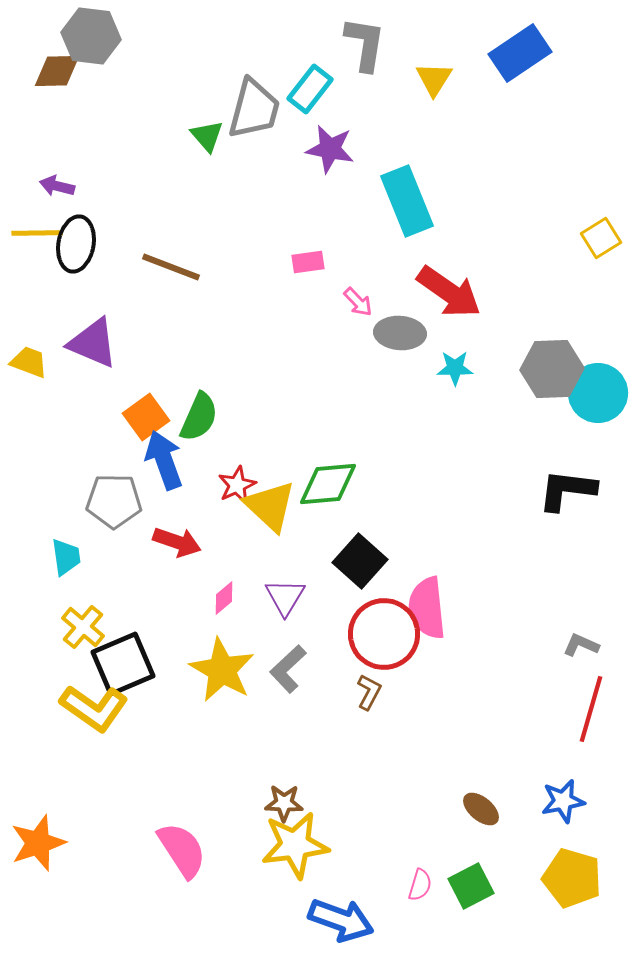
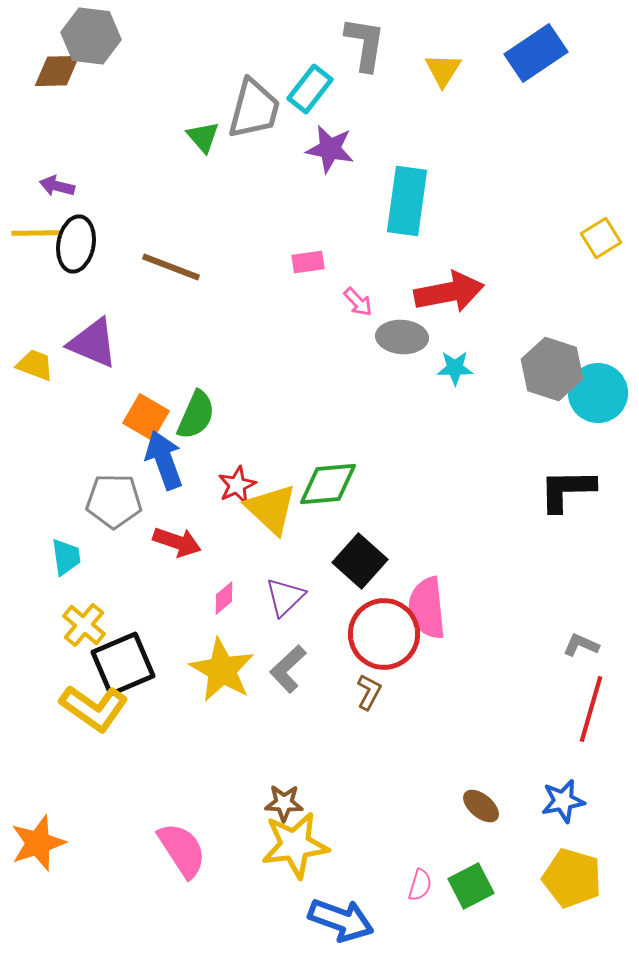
blue rectangle at (520, 53): moved 16 px right
yellow triangle at (434, 79): moved 9 px right, 9 px up
green triangle at (207, 136): moved 4 px left, 1 px down
cyan rectangle at (407, 201): rotated 30 degrees clockwise
red arrow at (449, 292): rotated 46 degrees counterclockwise
gray ellipse at (400, 333): moved 2 px right, 4 px down
yellow trapezoid at (29, 362): moved 6 px right, 3 px down
gray hexagon at (552, 369): rotated 20 degrees clockwise
orange square at (146, 417): rotated 24 degrees counterclockwise
green semicircle at (199, 417): moved 3 px left, 2 px up
black L-shape at (567, 490): rotated 8 degrees counterclockwise
yellow triangle at (270, 506): moved 1 px right, 3 px down
purple triangle at (285, 597): rotated 15 degrees clockwise
yellow cross at (83, 627): moved 1 px right, 2 px up
brown ellipse at (481, 809): moved 3 px up
